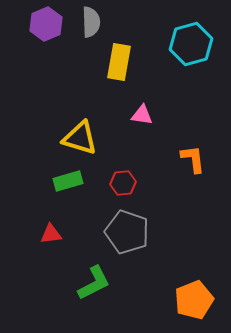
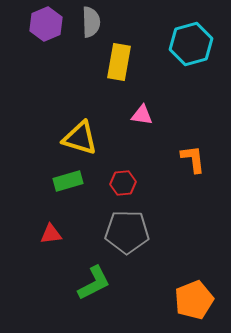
gray pentagon: rotated 18 degrees counterclockwise
